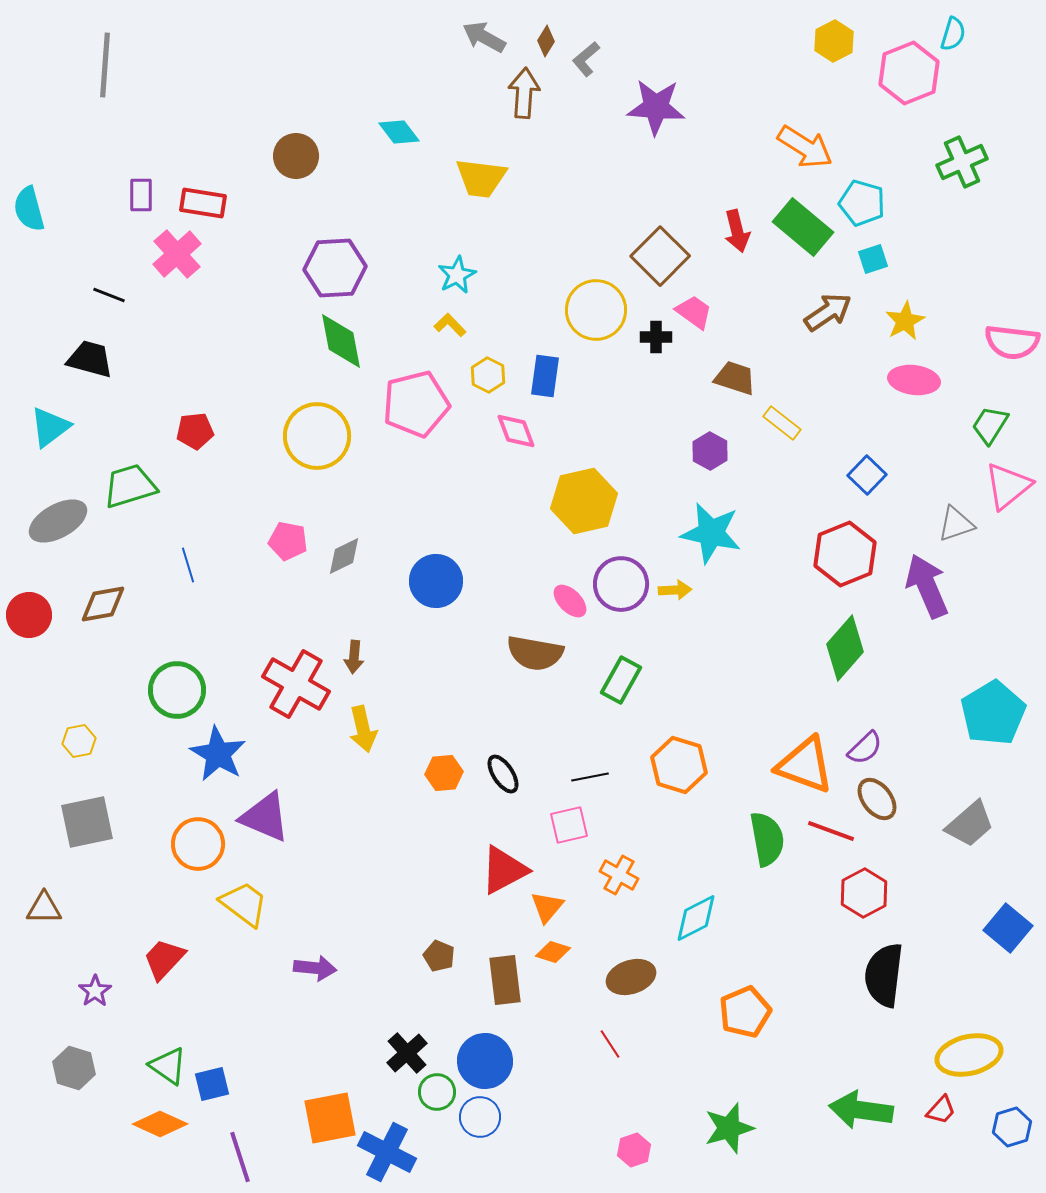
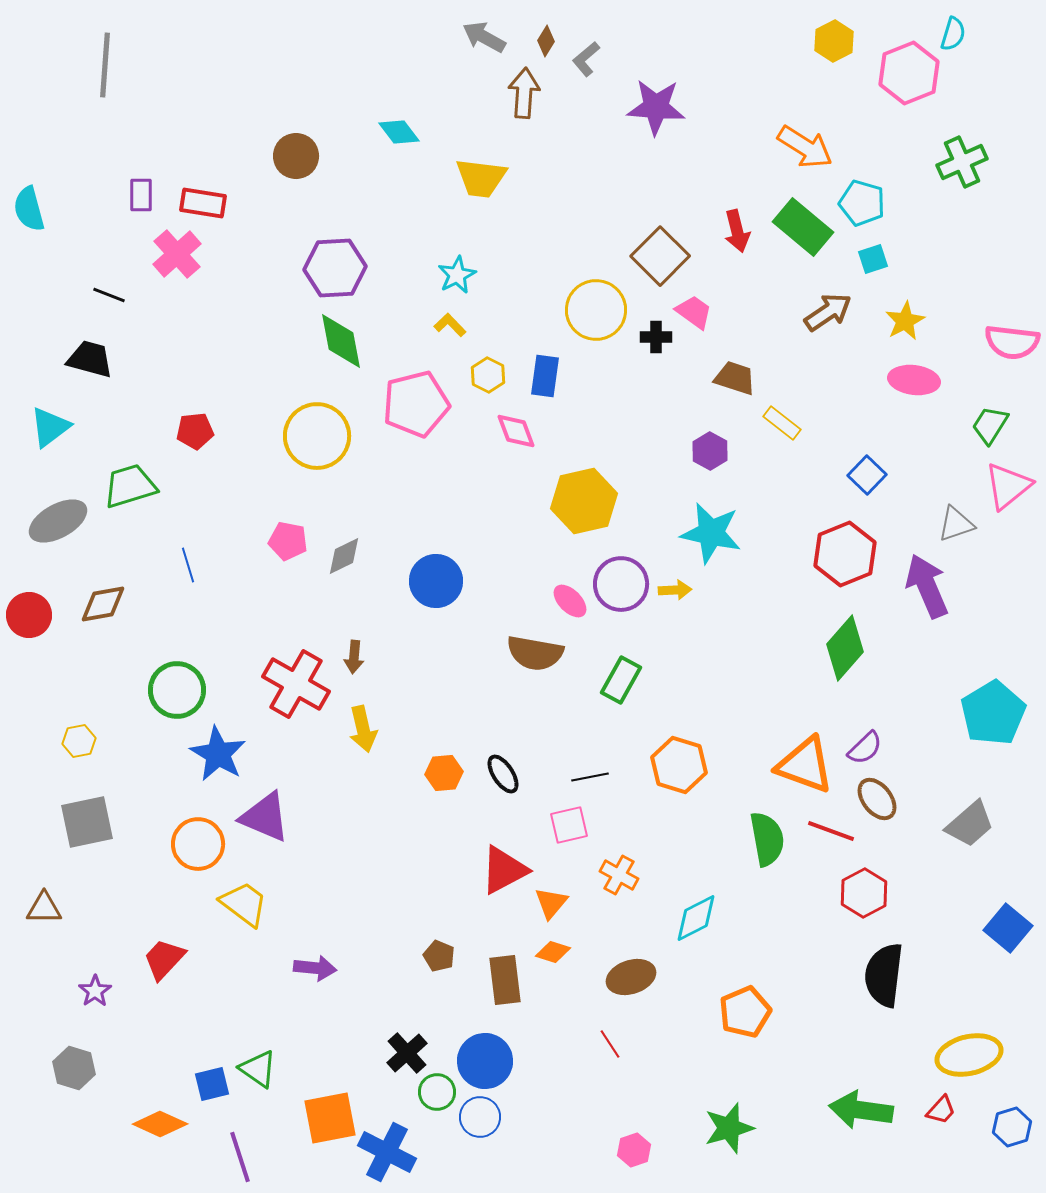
orange triangle at (547, 907): moved 4 px right, 4 px up
green triangle at (168, 1066): moved 90 px right, 3 px down
